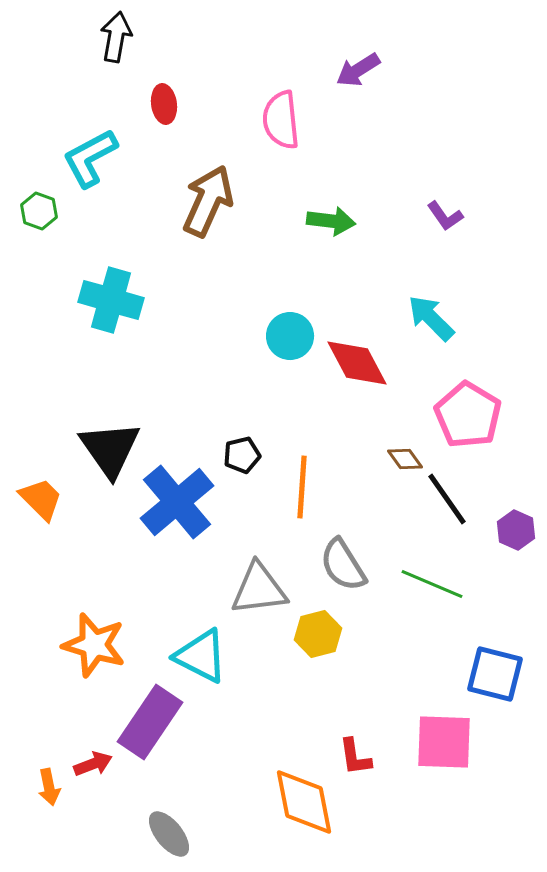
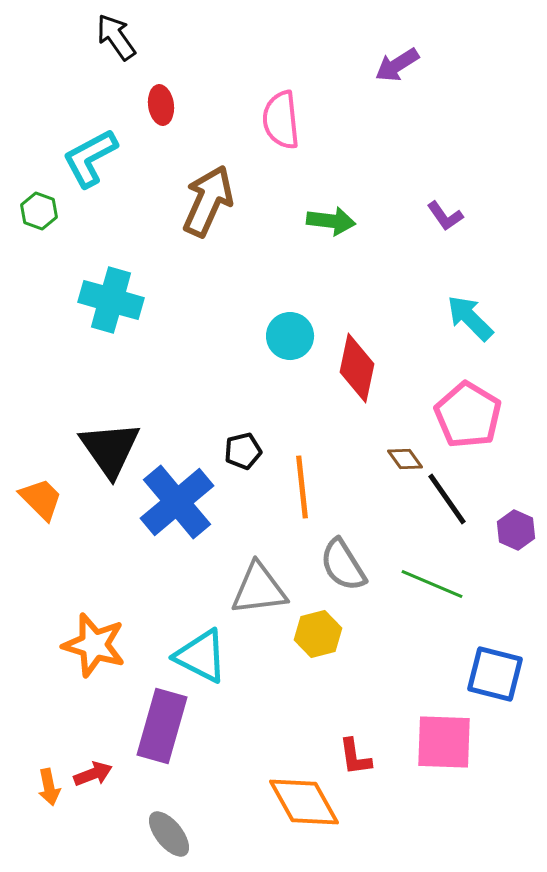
black arrow: rotated 45 degrees counterclockwise
purple arrow: moved 39 px right, 5 px up
red ellipse: moved 3 px left, 1 px down
cyan arrow: moved 39 px right
red diamond: moved 5 px down; rotated 40 degrees clockwise
black pentagon: moved 1 px right, 4 px up
orange line: rotated 10 degrees counterclockwise
purple rectangle: moved 12 px right, 4 px down; rotated 18 degrees counterclockwise
red arrow: moved 10 px down
orange diamond: rotated 18 degrees counterclockwise
